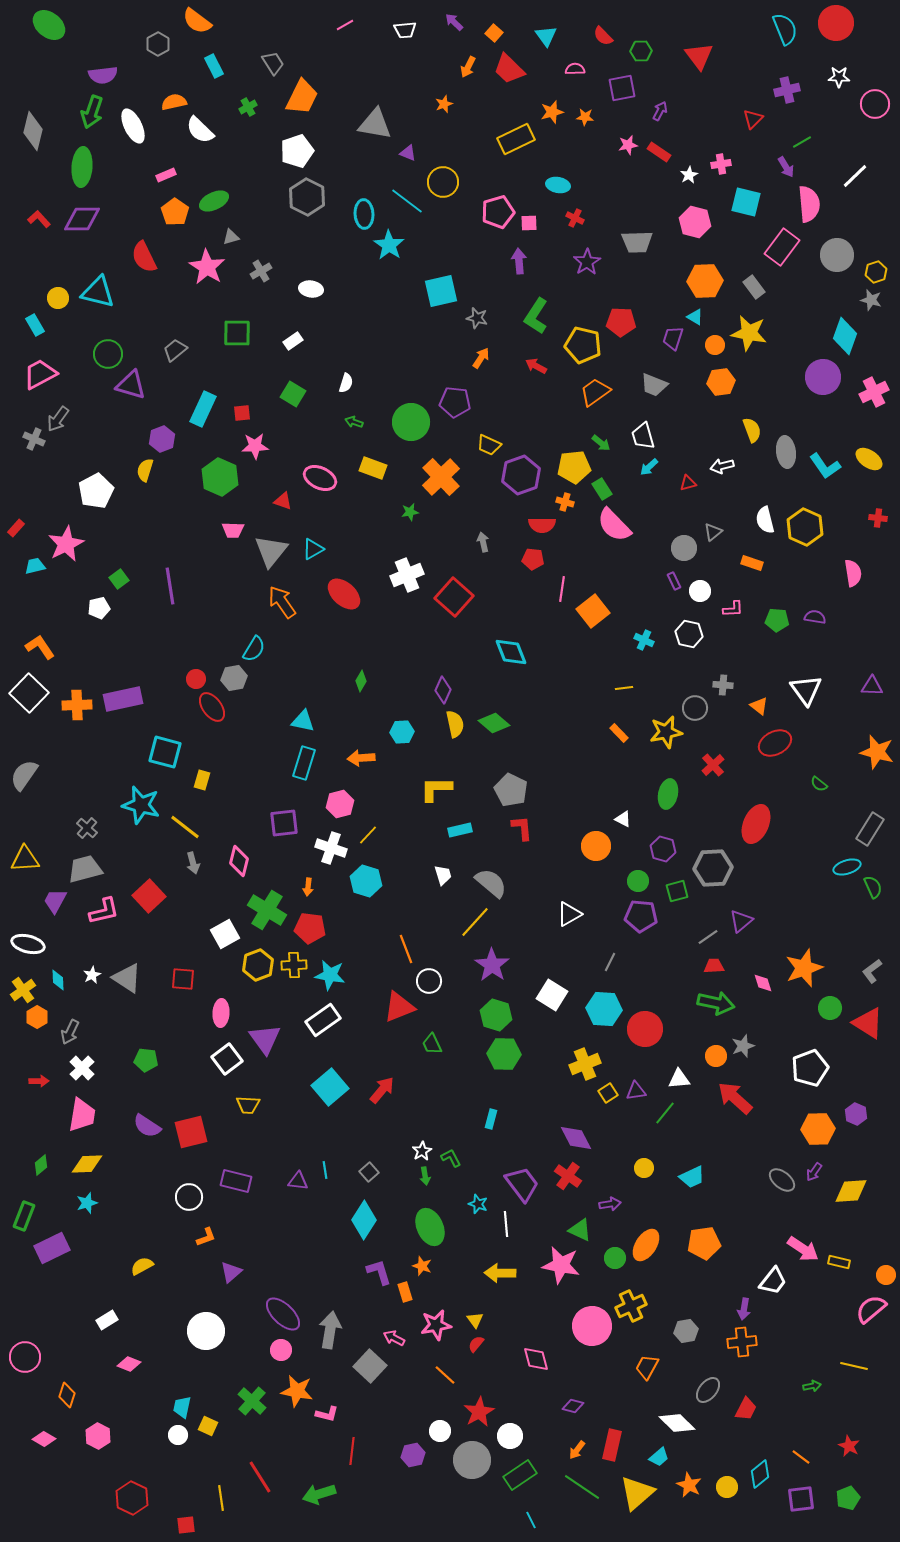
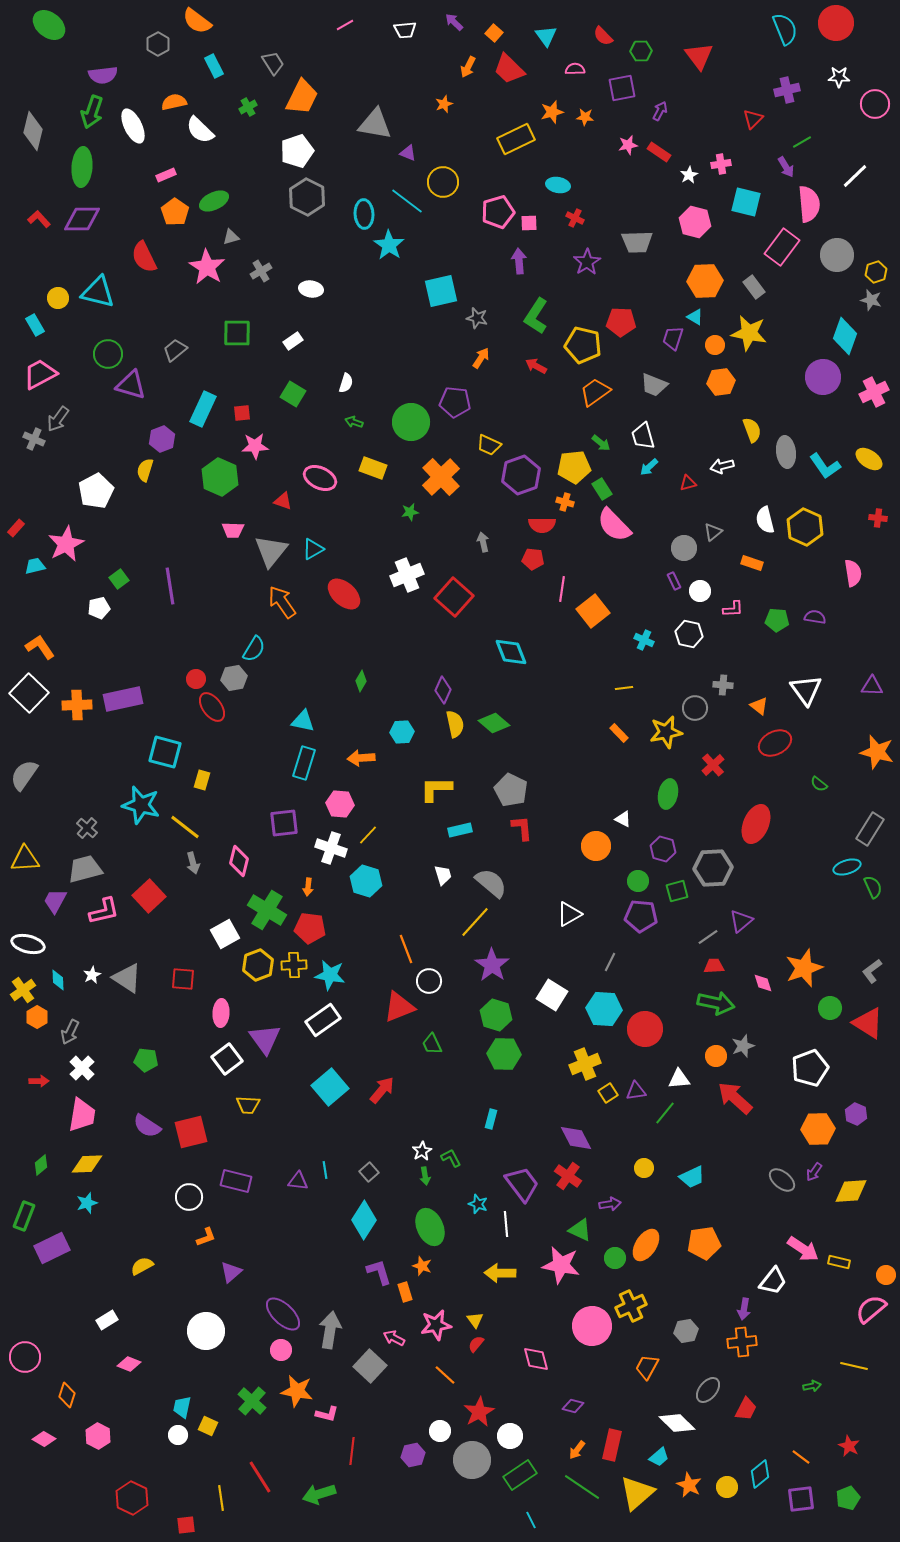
pink hexagon at (340, 804): rotated 20 degrees clockwise
